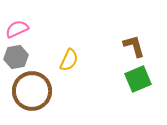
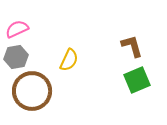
brown L-shape: moved 2 px left
green square: moved 1 px left, 1 px down
